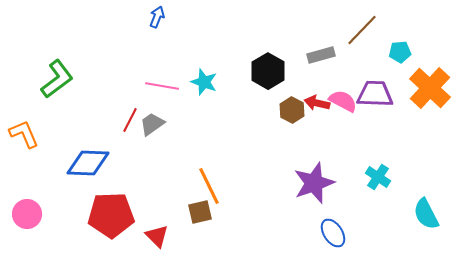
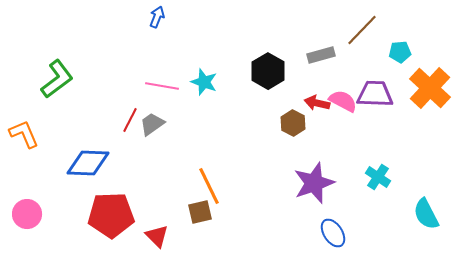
brown hexagon: moved 1 px right, 13 px down
